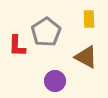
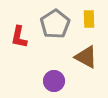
gray pentagon: moved 9 px right, 8 px up
red L-shape: moved 2 px right, 9 px up; rotated 10 degrees clockwise
purple circle: moved 1 px left
